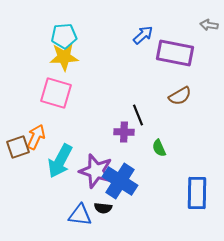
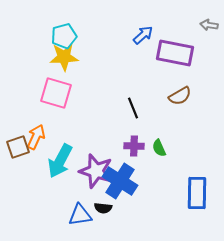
cyan pentagon: rotated 10 degrees counterclockwise
black line: moved 5 px left, 7 px up
purple cross: moved 10 px right, 14 px down
blue triangle: rotated 15 degrees counterclockwise
